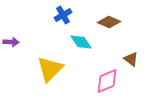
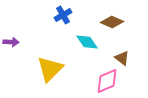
brown diamond: moved 3 px right
cyan diamond: moved 6 px right
brown triangle: moved 9 px left, 1 px up
